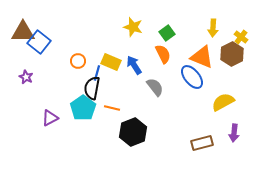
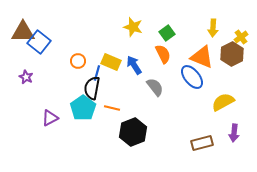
yellow cross: rotated 16 degrees clockwise
